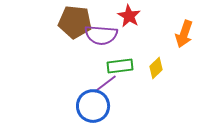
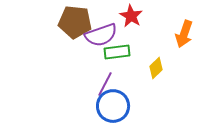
red star: moved 2 px right
purple semicircle: rotated 24 degrees counterclockwise
green rectangle: moved 3 px left, 14 px up
purple line: rotated 25 degrees counterclockwise
blue circle: moved 20 px right
